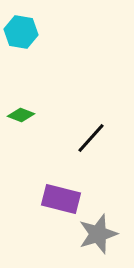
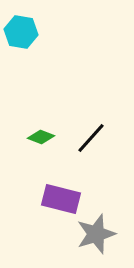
green diamond: moved 20 px right, 22 px down
gray star: moved 2 px left
